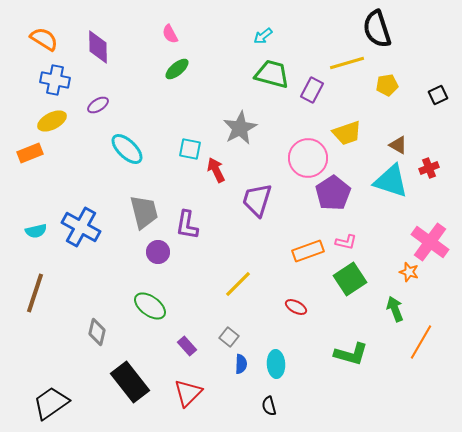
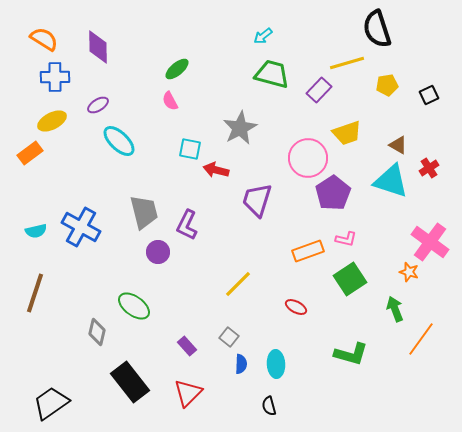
pink semicircle at (170, 34): moved 67 px down
blue cross at (55, 80): moved 3 px up; rotated 12 degrees counterclockwise
purple rectangle at (312, 90): moved 7 px right; rotated 15 degrees clockwise
black square at (438, 95): moved 9 px left
cyan ellipse at (127, 149): moved 8 px left, 8 px up
orange rectangle at (30, 153): rotated 15 degrees counterclockwise
red cross at (429, 168): rotated 12 degrees counterclockwise
red arrow at (216, 170): rotated 50 degrees counterclockwise
purple L-shape at (187, 225): rotated 16 degrees clockwise
pink L-shape at (346, 242): moved 3 px up
green ellipse at (150, 306): moved 16 px left
orange line at (421, 342): moved 3 px up; rotated 6 degrees clockwise
